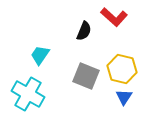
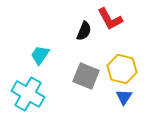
red L-shape: moved 4 px left, 2 px down; rotated 20 degrees clockwise
